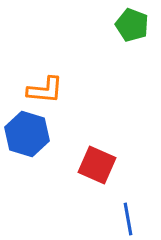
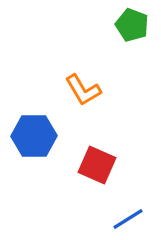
orange L-shape: moved 38 px right; rotated 54 degrees clockwise
blue hexagon: moved 7 px right, 2 px down; rotated 18 degrees counterclockwise
blue line: rotated 68 degrees clockwise
